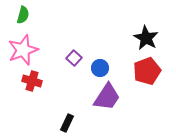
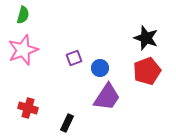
black star: rotated 10 degrees counterclockwise
purple square: rotated 28 degrees clockwise
red cross: moved 4 px left, 27 px down
